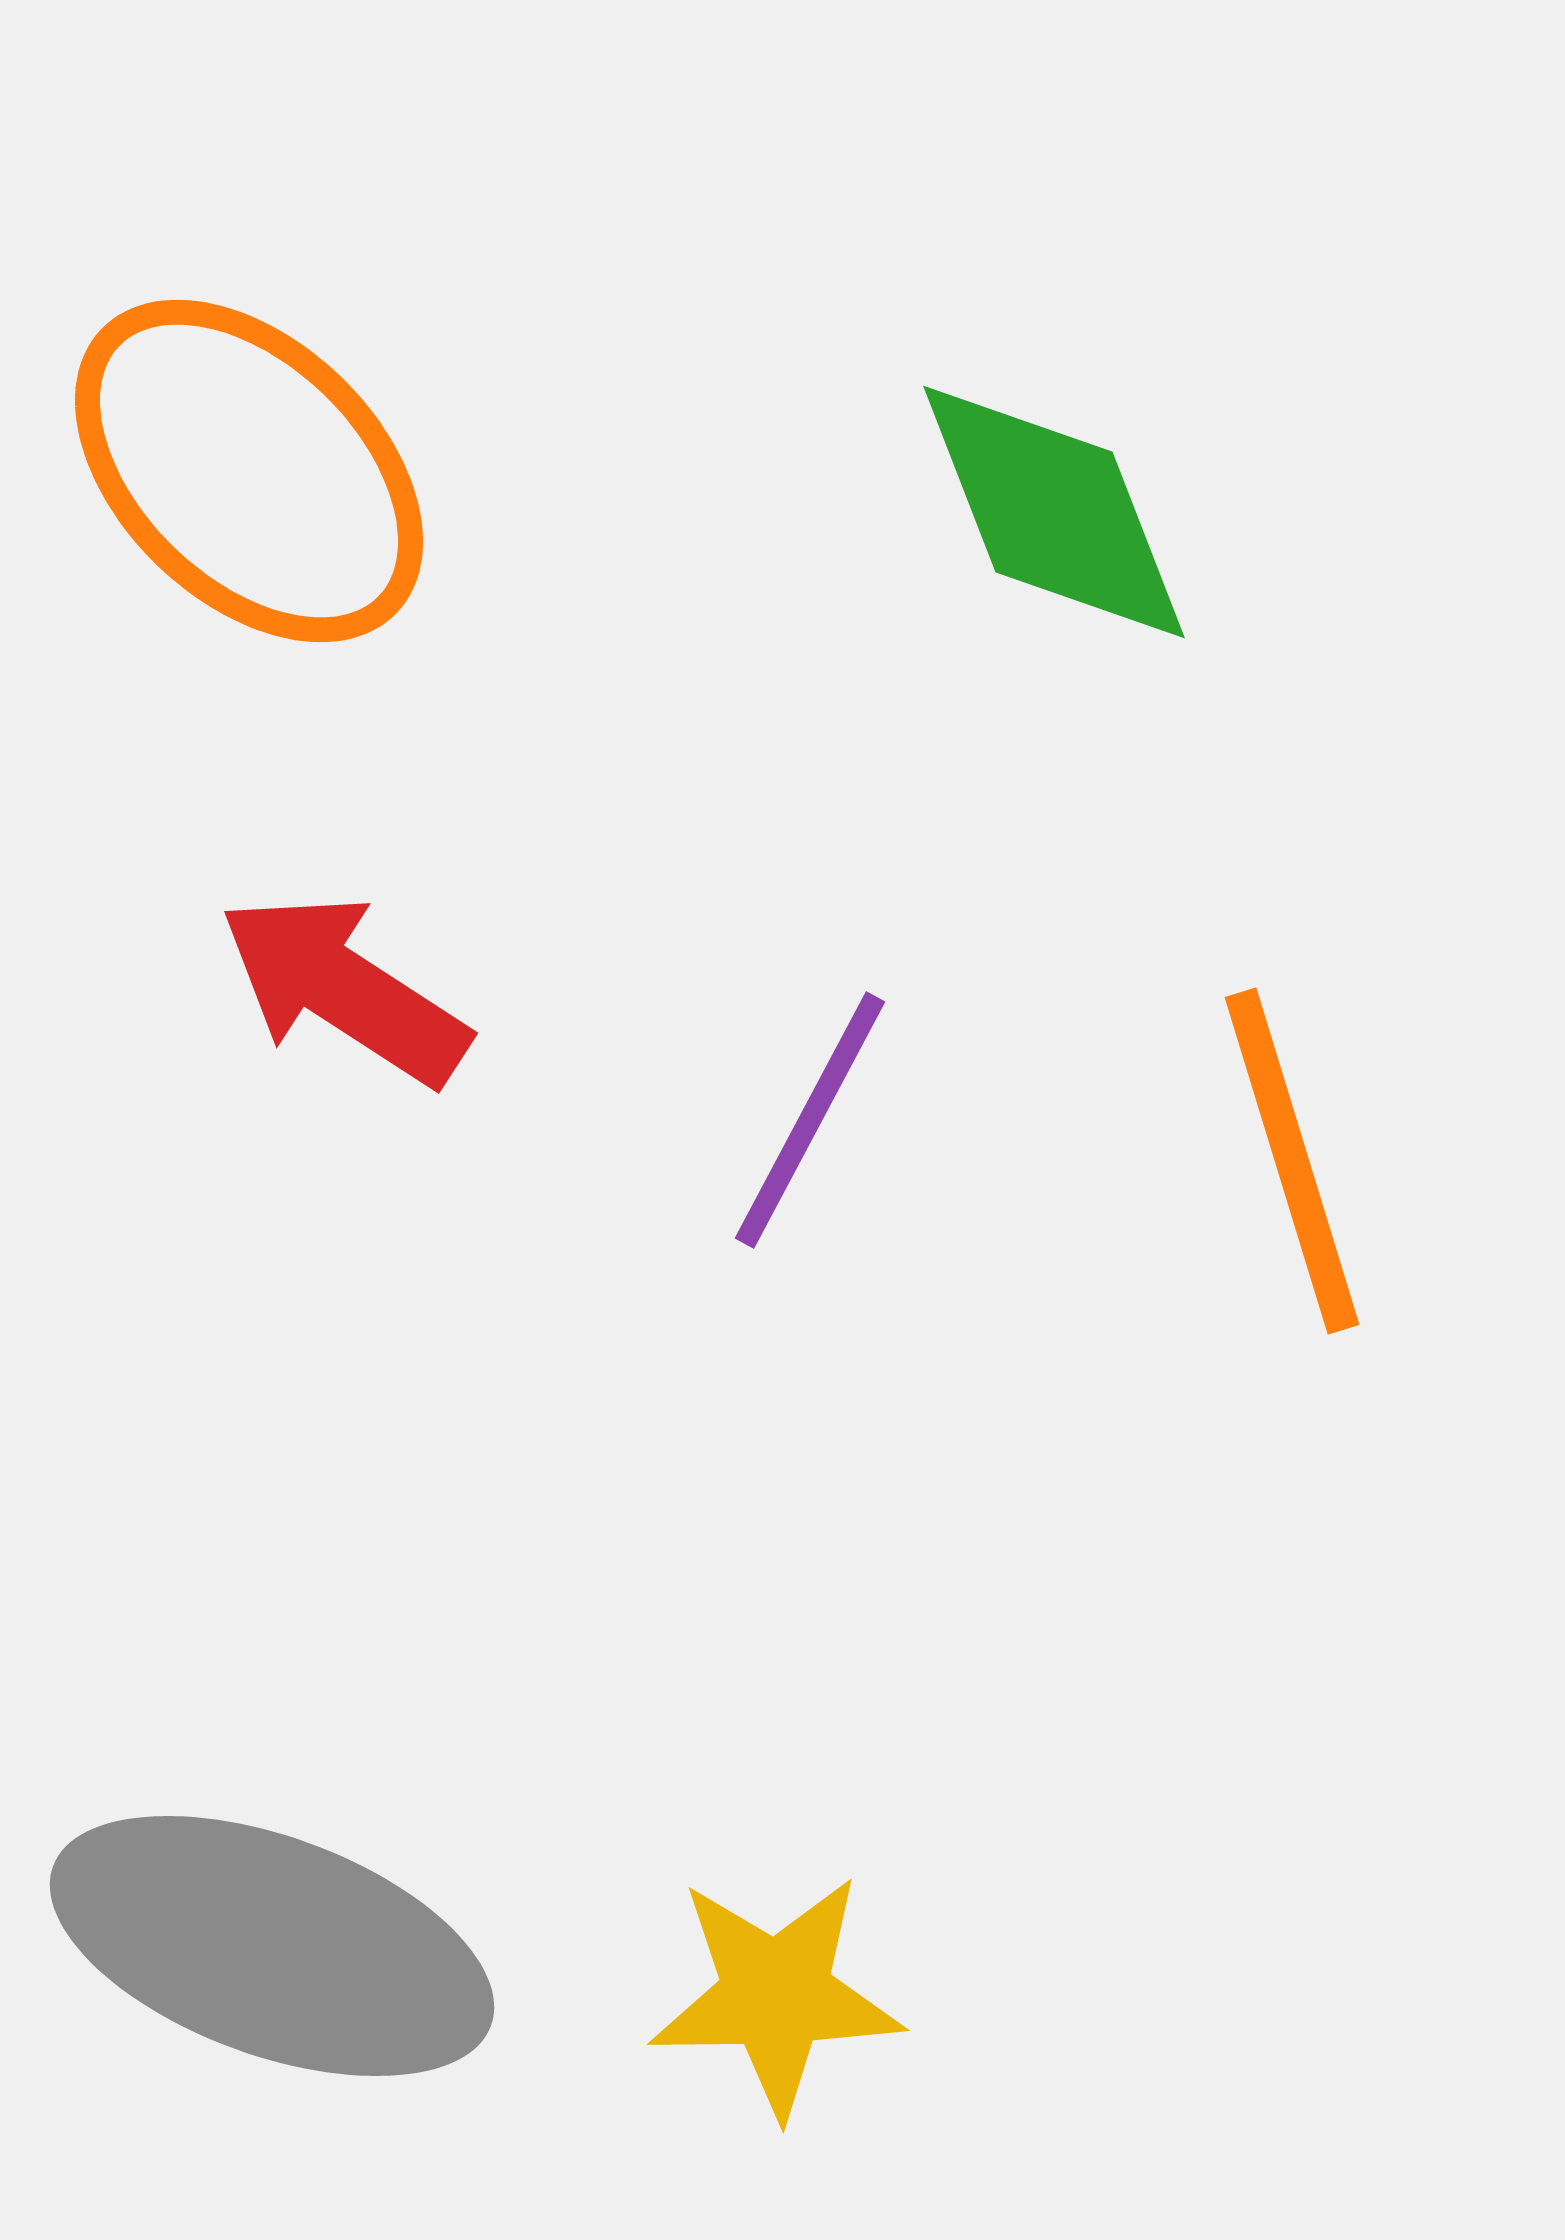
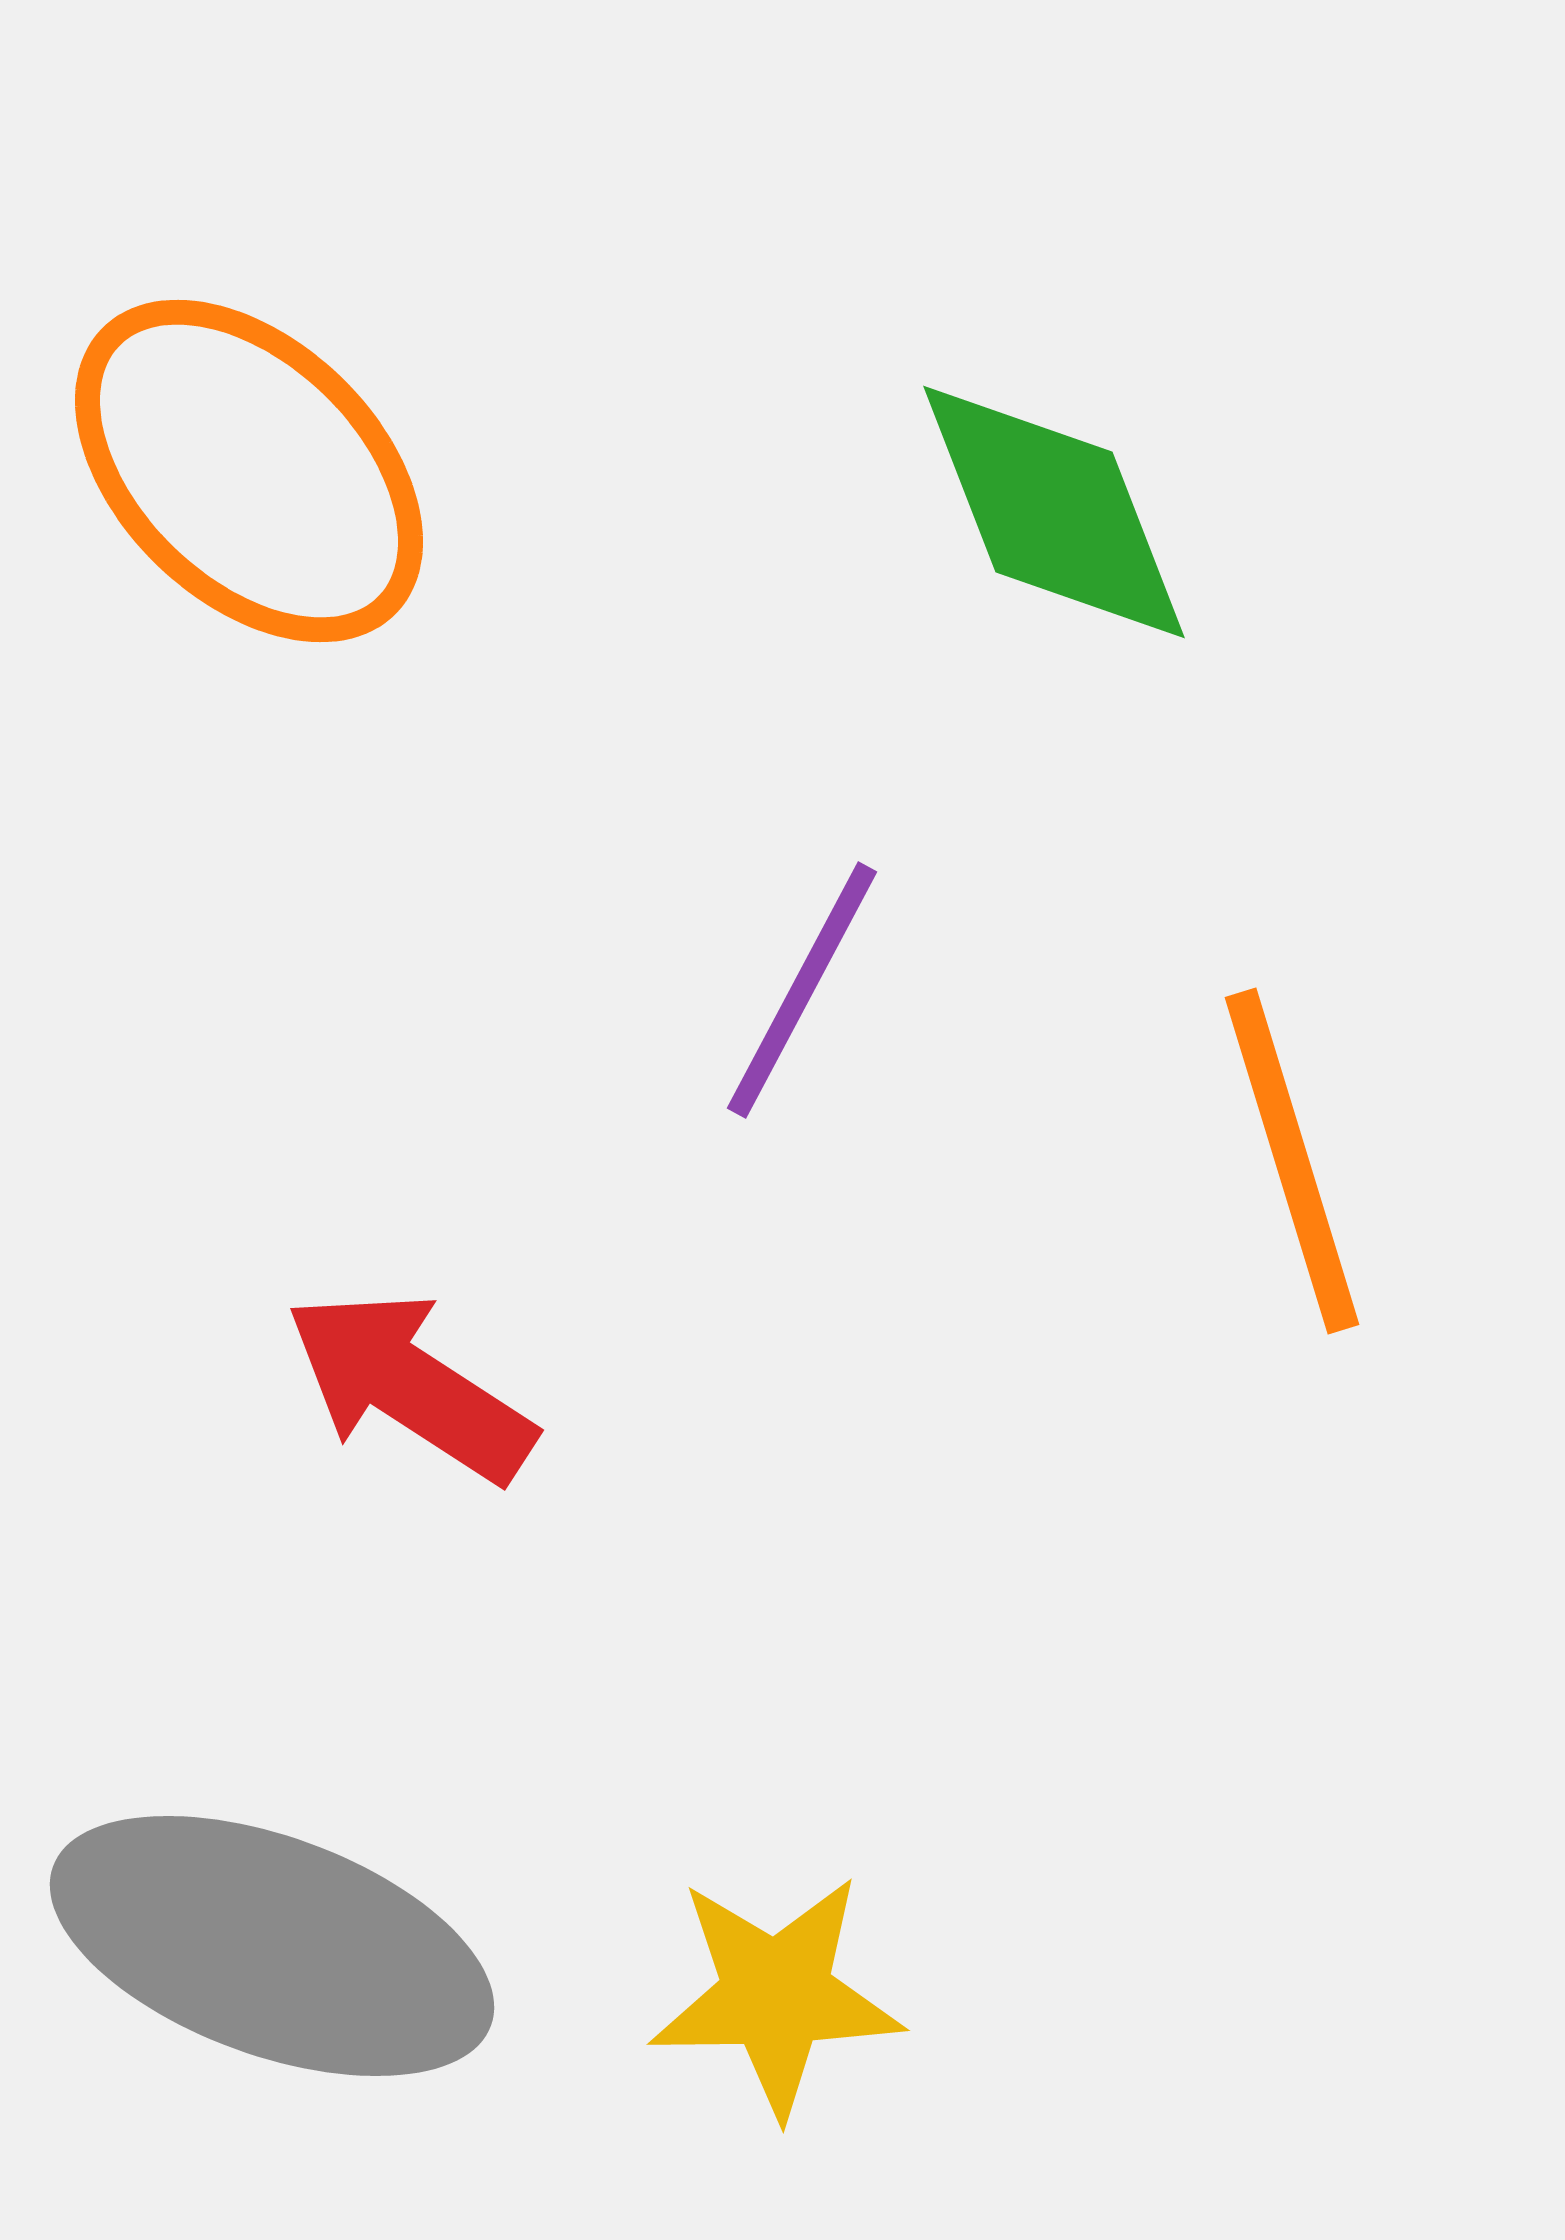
red arrow: moved 66 px right, 397 px down
purple line: moved 8 px left, 130 px up
